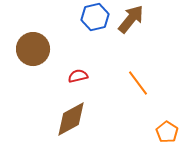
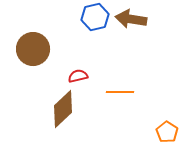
brown arrow: rotated 120 degrees counterclockwise
orange line: moved 18 px left, 9 px down; rotated 52 degrees counterclockwise
brown diamond: moved 8 px left, 10 px up; rotated 15 degrees counterclockwise
